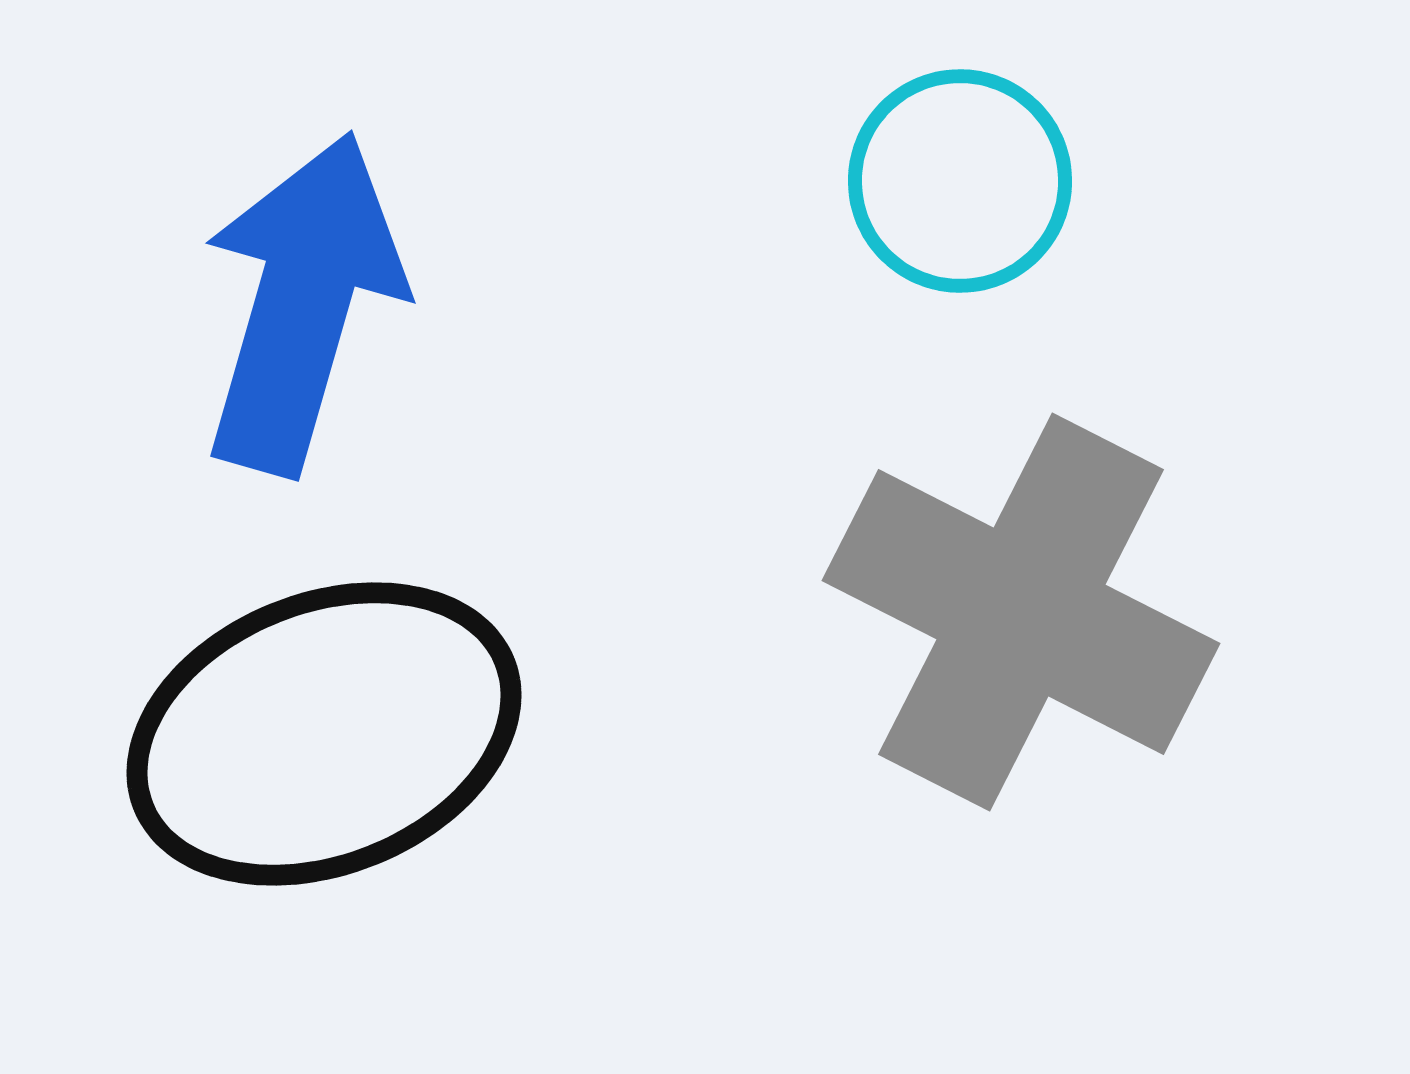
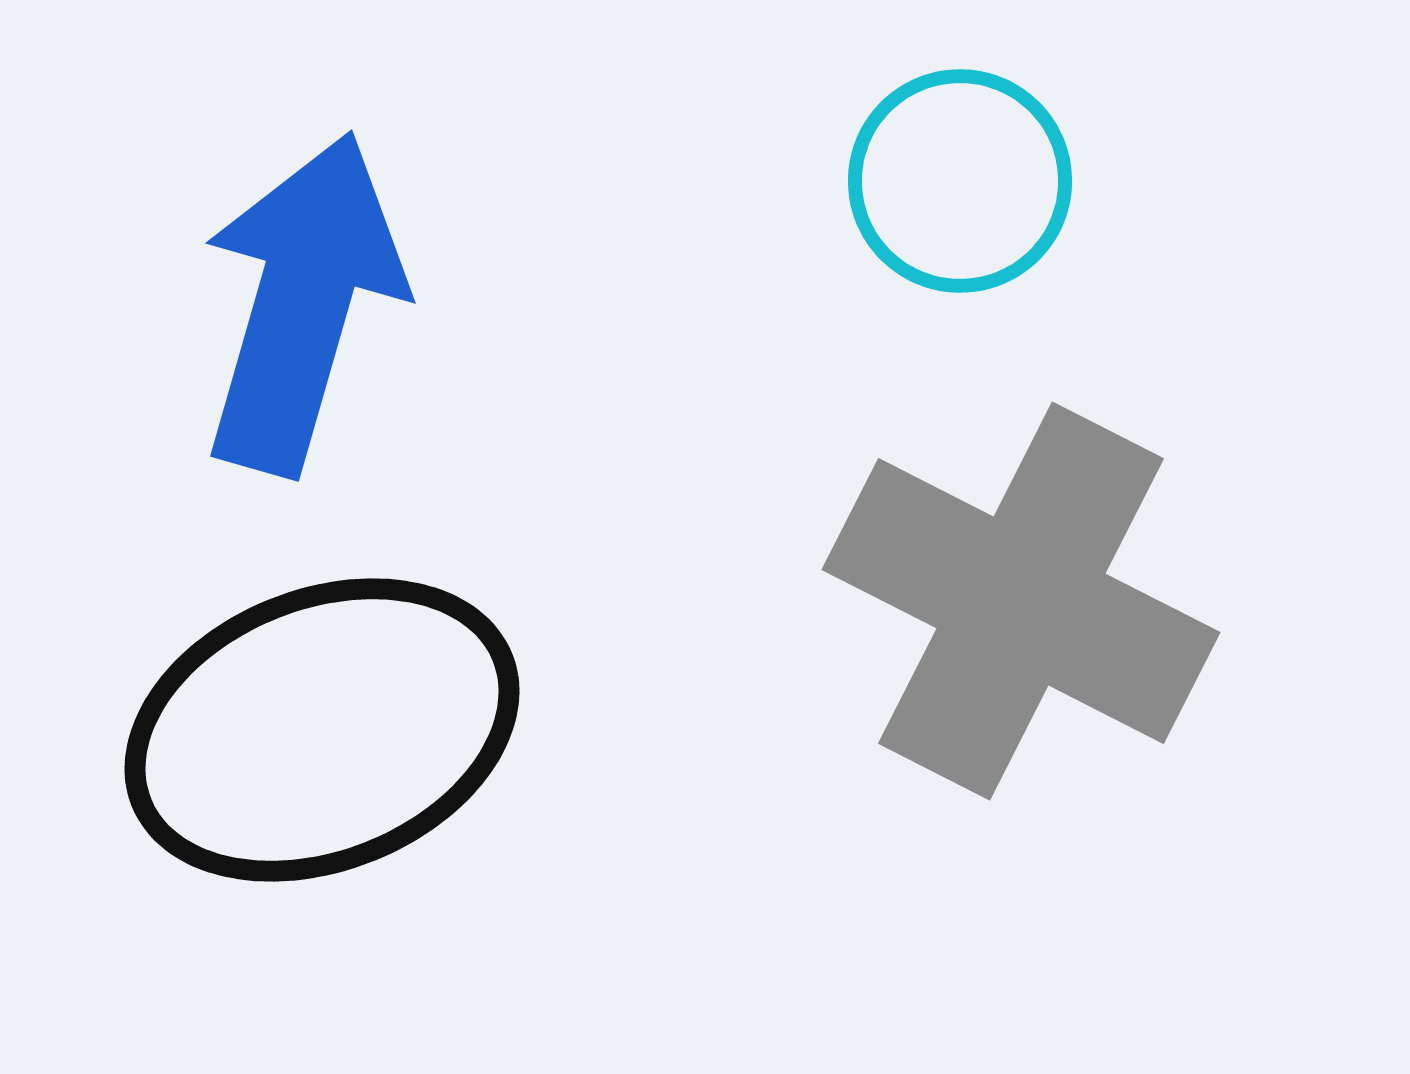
gray cross: moved 11 px up
black ellipse: moved 2 px left, 4 px up
